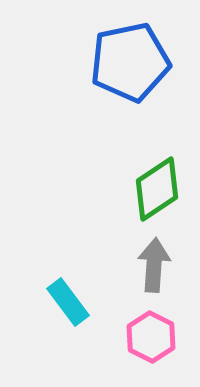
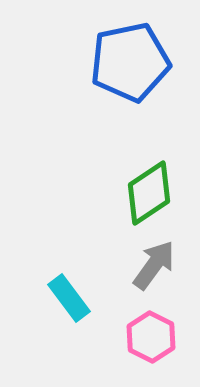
green diamond: moved 8 px left, 4 px down
gray arrow: rotated 32 degrees clockwise
cyan rectangle: moved 1 px right, 4 px up
